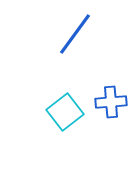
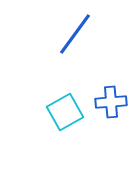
cyan square: rotated 9 degrees clockwise
